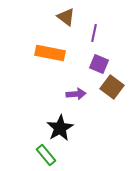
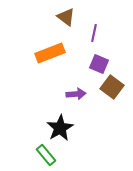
orange rectangle: rotated 32 degrees counterclockwise
